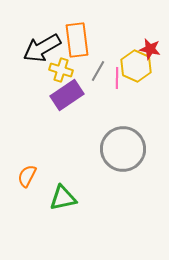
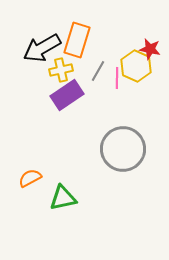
orange rectangle: rotated 24 degrees clockwise
yellow cross: rotated 30 degrees counterclockwise
orange semicircle: moved 3 px right, 2 px down; rotated 35 degrees clockwise
